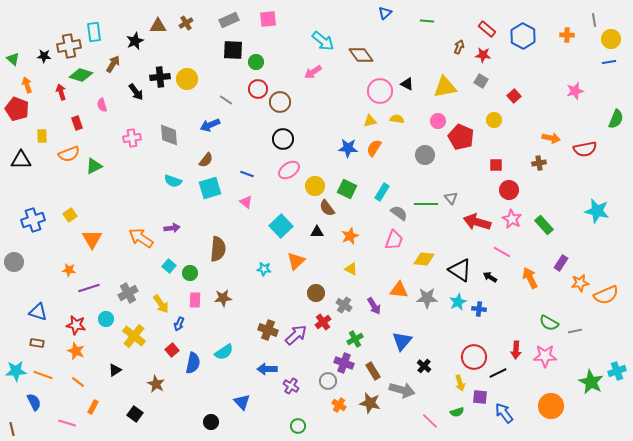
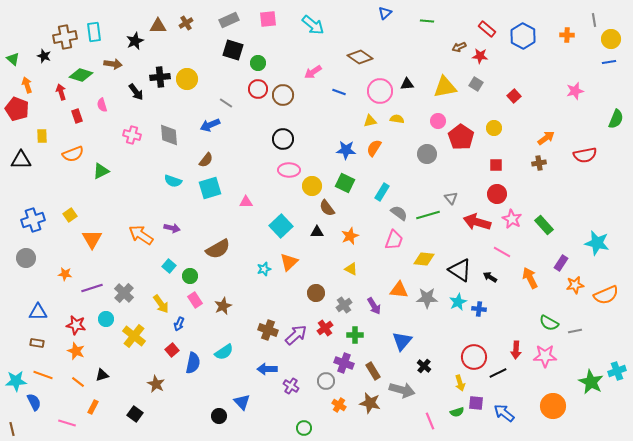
cyan arrow at (323, 41): moved 10 px left, 16 px up
brown cross at (69, 46): moved 4 px left, 9 px up
brown arrow at (459, 47): rotated 136 degrees counterclockwise
black square at (233, 50): rotated 15 degrees clockwise
brown diamond at (361, 55): moved 1 px left, 2 px down; rotated 20 degrees counterclockwise
red star at (483, 55): moved 3 px left, 1 px down
black star at (44, 56): rotated 16 degrees clockwise
green circle at (256, 62): moved 2 px right, 1 px down
brown arrow at (113, 64): rotated 66 degrees clockwise
gray square at (481, 81): moved 5 px left, 3 px down
black triangle at (407, 84): rotated 32 degrees counterclockwise
gray line at (226, 100): moved 3 px down
brown circle at (280, 102): moved 3 px right, 7 px up
yellow circle at (494, 120): moved 8 px down
red rectangle at (77, 123): moved 7 px up
red pentagon at (461, 137): rotated 10 degrees clockwise
pink cross at (132, 138): moved 3 px up; rotated 24 degrees clockwise
orange arrow at (551, 138): moved 5 px left; rotated 48 degrees counterclockwise
blue star at (348, 148): moved 2 px left, 2 px down
red semicircle at (585, 149): moved 6 px down
orange semicircle at (69, 154): moved 4 px right
gray circle at (425, 155): moved 2 px right, 1 px up
green triangle at (94, 166): moved 7 px right, 5 px down
pink ellipse at (289, 170): rotated 35 degrees clockwise
blue line at (247, 174): moved 92 px right, 82 px up
yellow circle at (315, 186): moved 3 px left
green square at (347, 189): moved 2 px left, 6 px up
red circle at (509, 190): moved 12 px left, 4 px down
pink triangle at (246, 202): rotated 40 degrees counterclockwise
green line at (426, 204): moved 2 px right, 11 px down; rotated 15 degrees counterclockwise
cyan star at (597, 211): moved 32 px down
purple arrow at (172, 228): rotated 21 degrees clockwise
orange arrow at (141, 238): moved 3 px up
brown semicircle at (218, 249): rotated 55 degrees clockwise
orange triangle at (296, 261): moved 7 px left, 1 px down
gray circle at (14, 262): moved 12 px right, 4 px up
cyan star at (264, 269): rotated 24 degrees counterclockwise
orange star at (69, 270): moved 4 px left, 4 px down
green circle at (190, 273): moved 3 px down
orange star at (580, 283): moved 5 px left, 2 px down
purple line at (89, 288): moved 3 px right
gray cross at (128, 293): moved 4 px left; rotated 18 degrees counterclockwise
brown star at (223, 298): moved 8 px down; rotated 18 degrees counterclockwise
pink rectangle at (195, 300): rotated 35 degrees counterclockwise
gray cross at (344, 305): rotated 21 degrees clockwise
blue triangle at (38, 312): rotated 18 degrees counterclockwise
red cross at (323, 322): moved 2 px right, 6 px down
green cross at (355, 339): moved 4 px up; rotated 28 degrees clockwise
black triangle at (115, 370): moved 13 px left, 5 px down; rotated 16 degrees clockwise
cyan star at (16, 371): moved 10 px down
gray circle at (328, 381): moved 2 px left
purple square at (480, 397): moved 4 px left, 6 px down
orange circle at (551, 406): moved 2 px right
blue arrow at (504, 413): rotated 15 degrees counterclockwise
pink line at (430, 421): rotated 24 degrees clockwise
black circle at (211, 422): moved 8 px right, 6 px up
green circle at (298, 426): moved 6 px right, 2 px down
